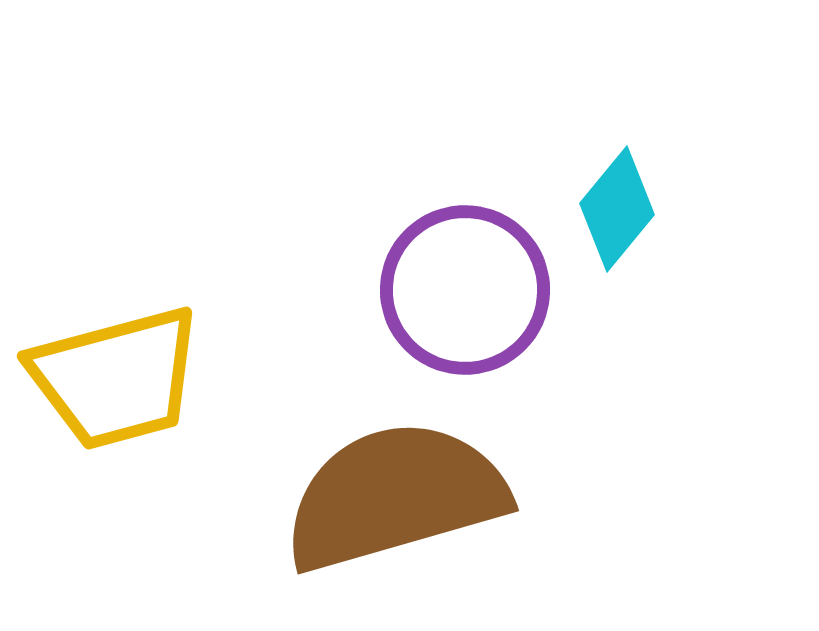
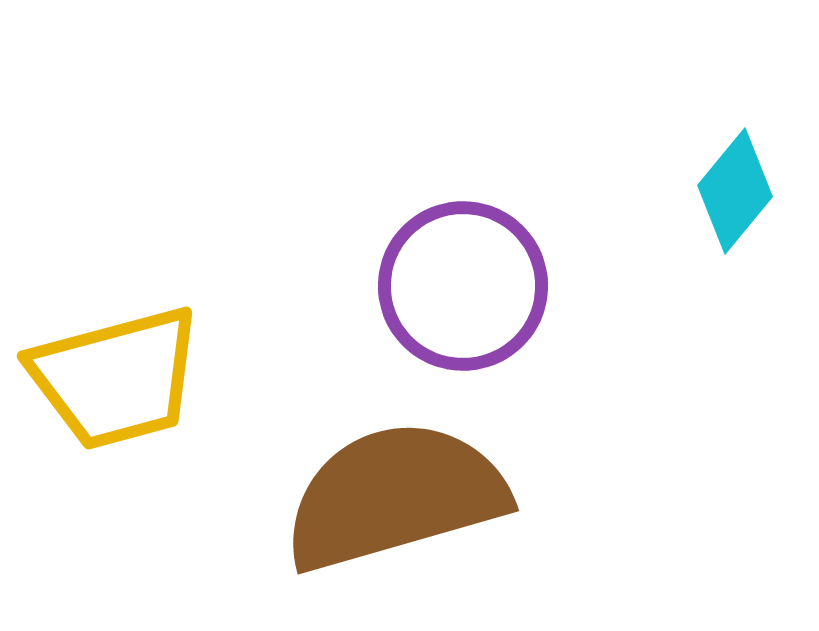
cyan diamond: moved 118 px right, 18 px up
purple circle: moved 2 px left, 4 px up
